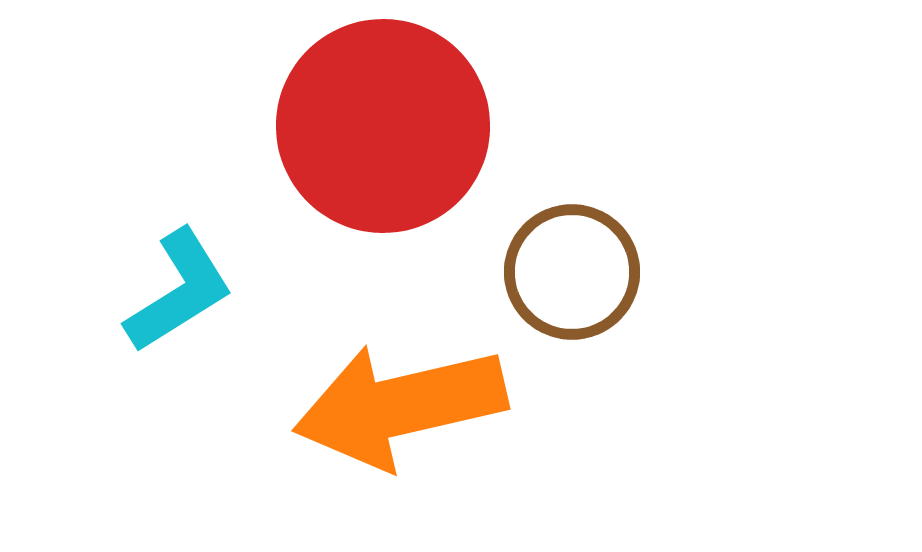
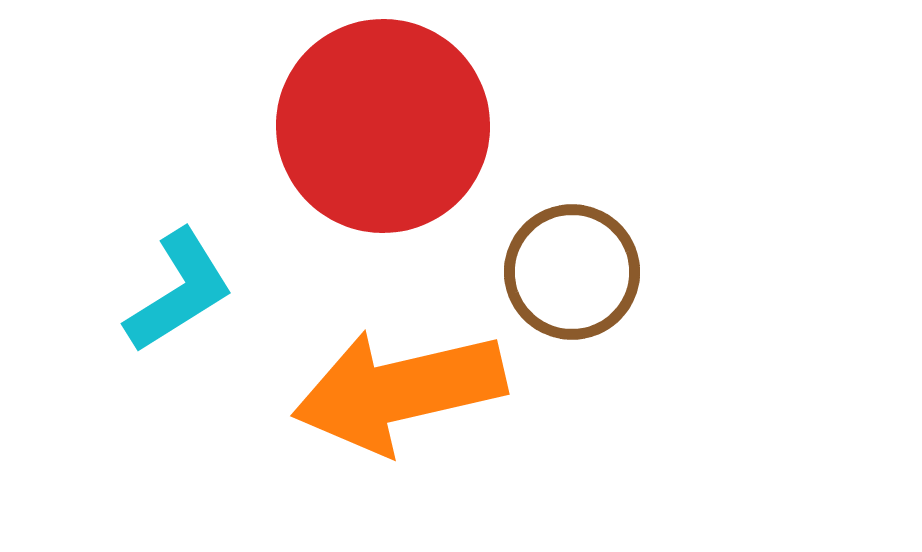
orange arrow: moved 1 px left, 15 px up
